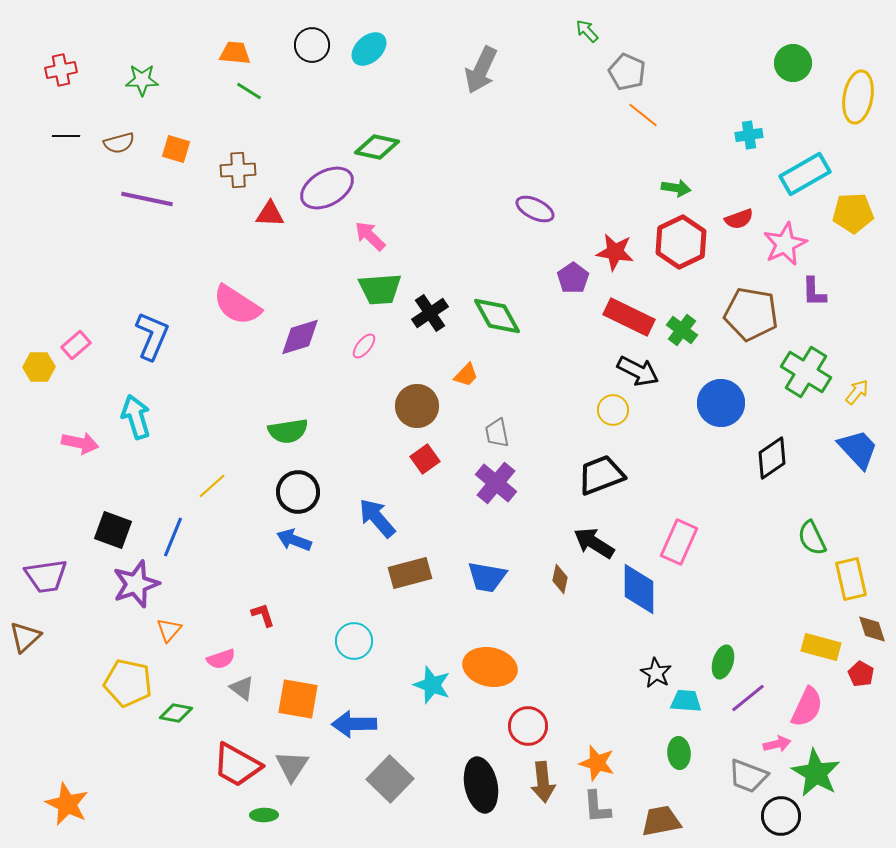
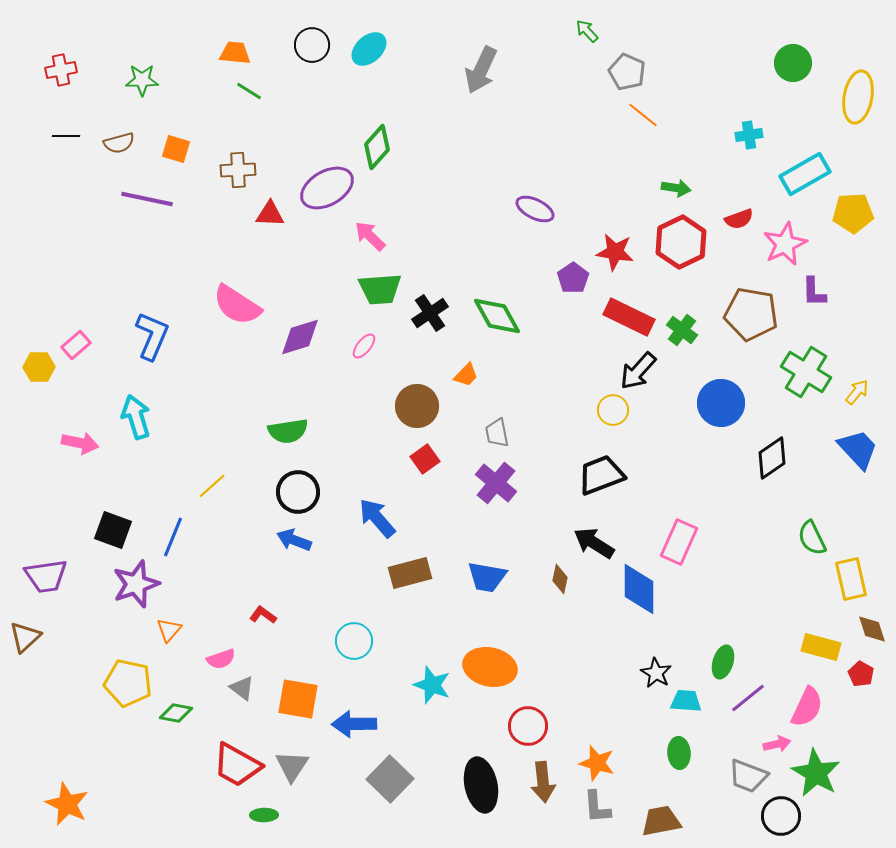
green diamond at (377, 147): rotated 60 degrees counterclockwise
black arrow at (638, 371): rotated 105 degrees clockwise
red L-shape at (263, 615): rotated 36 degrees counterclockwise
